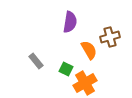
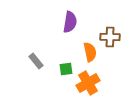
brown cross: rotated 18 degrees clockwise
orange semicircle: moved 1 px right, 2 px down; rotated 18 degrees clockwise
green square: rotated 32 degrees counterclockwise
orange cross: moved 3 px right
